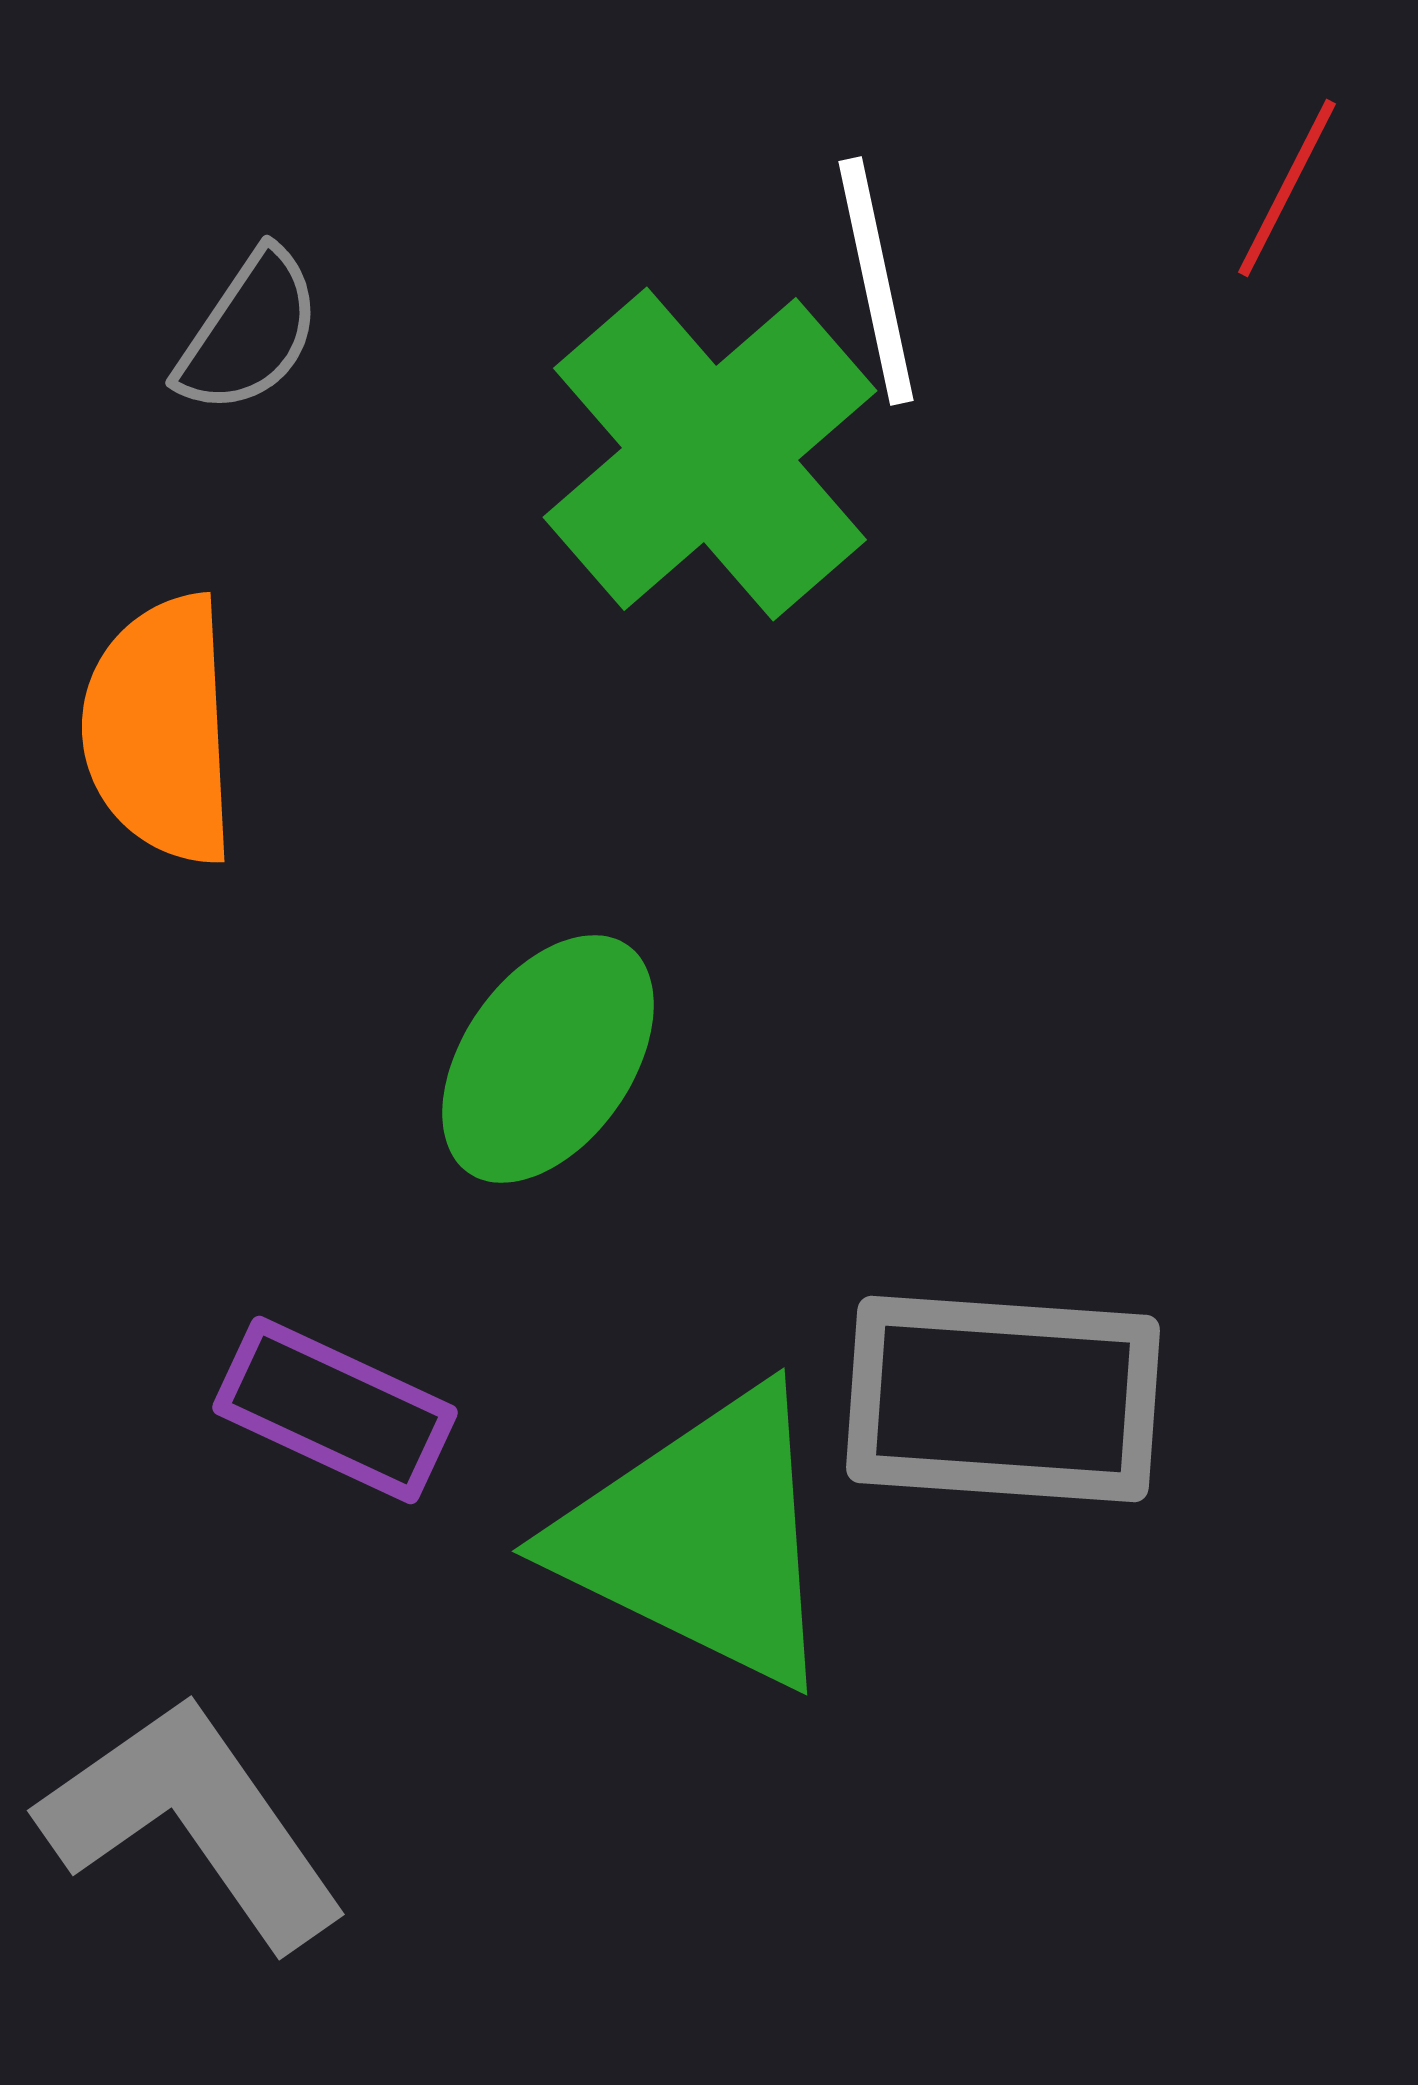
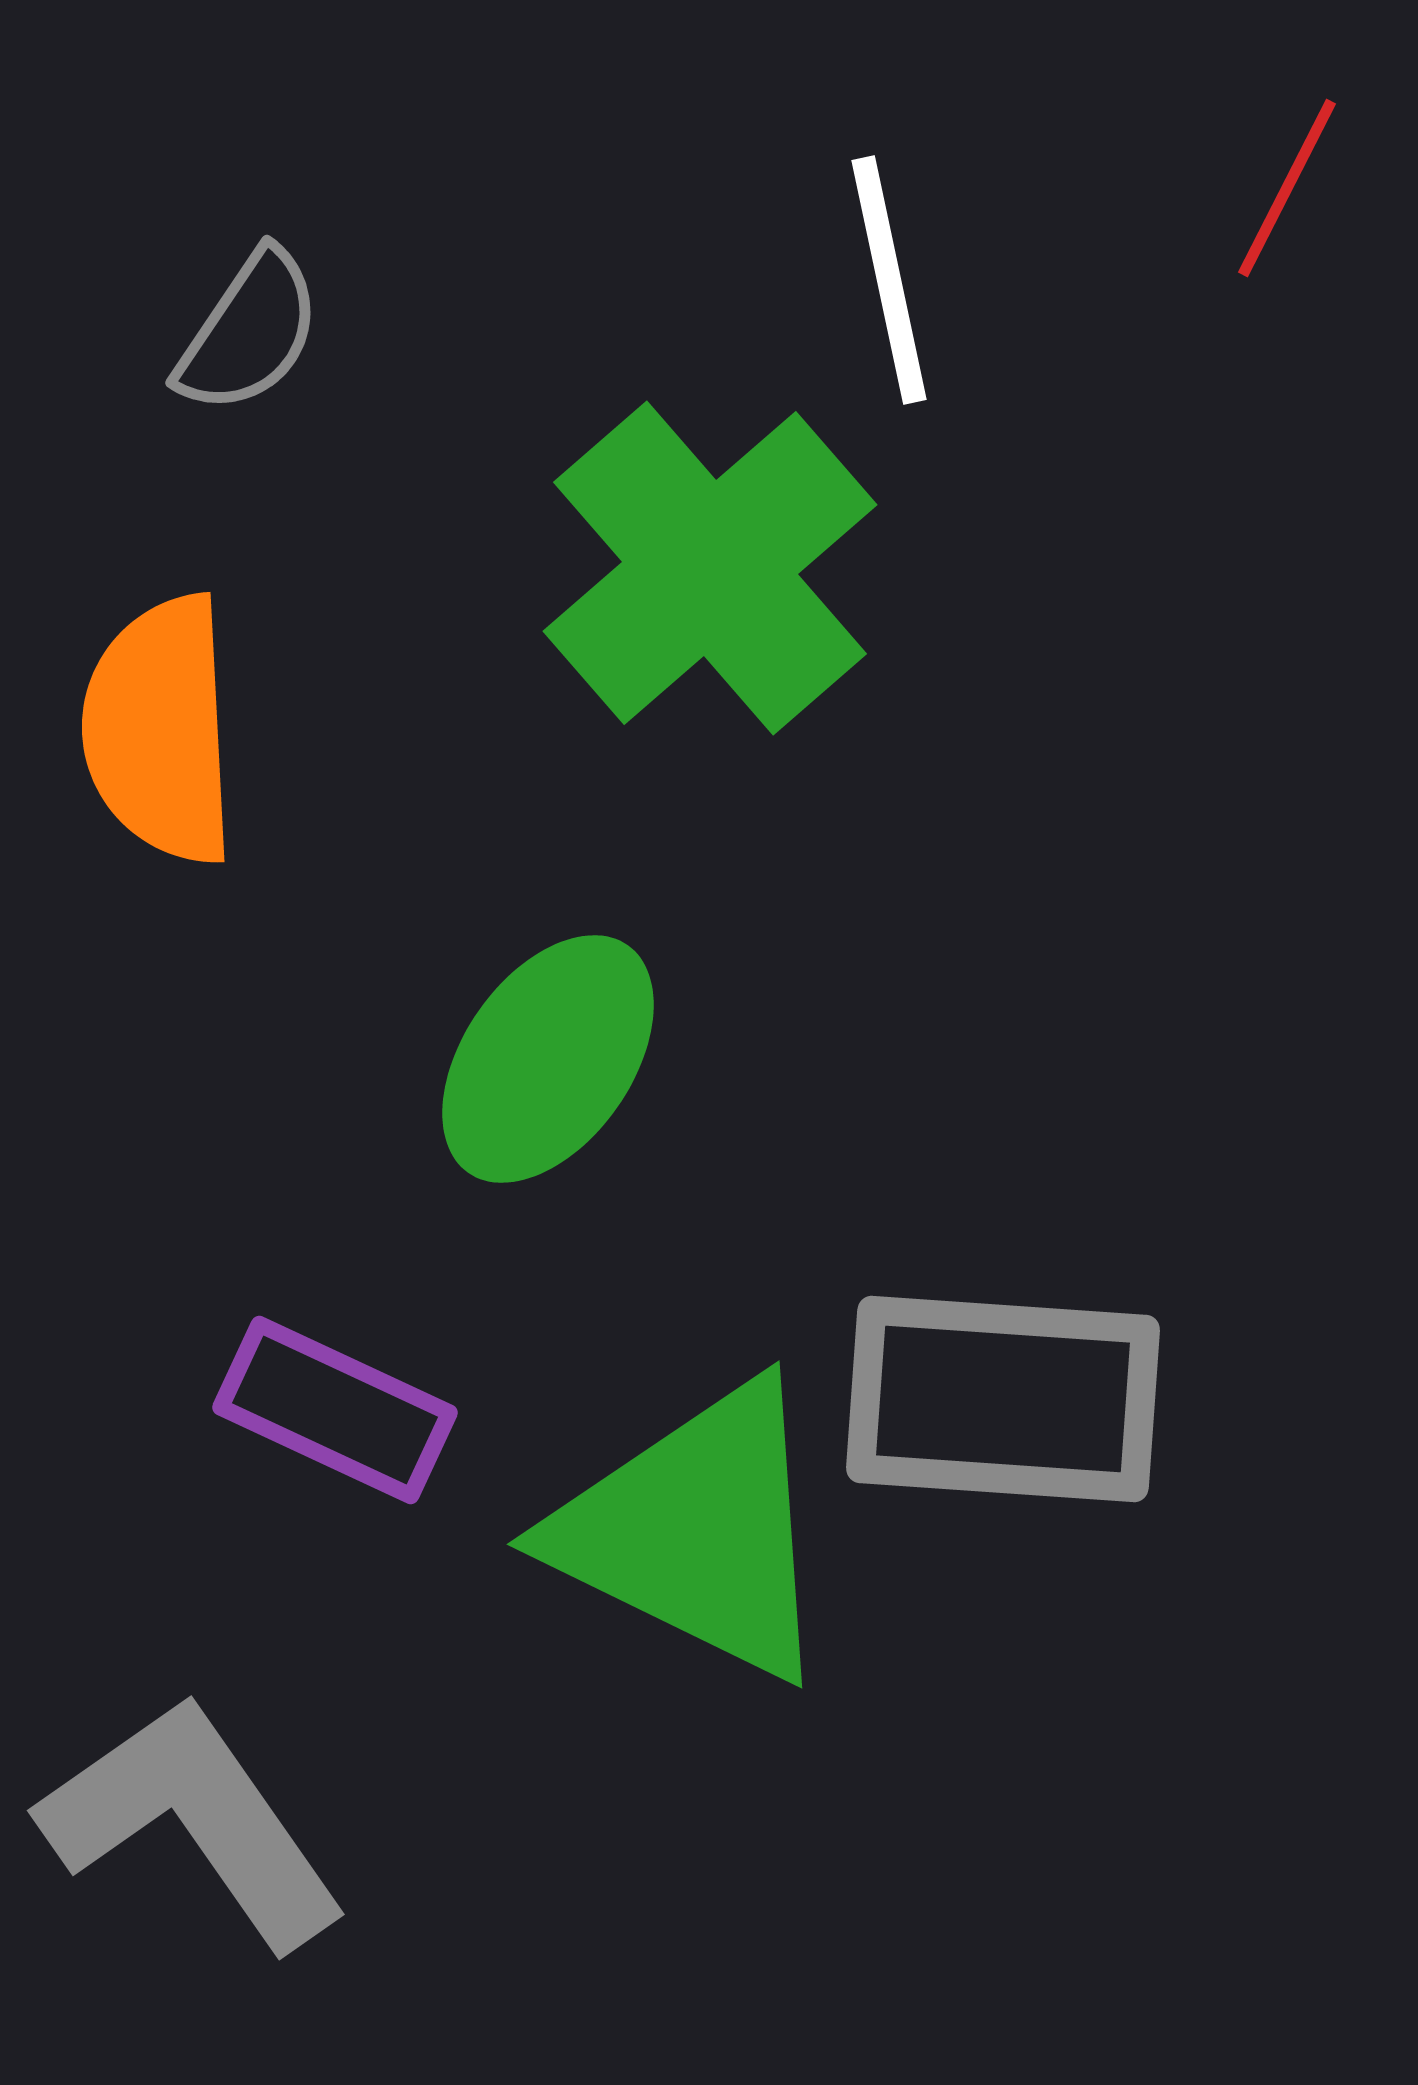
white line: moved 13 px right, 1 px up
green cross: moved 114 px down
green triangle: moved 5 px left, 7 px up
